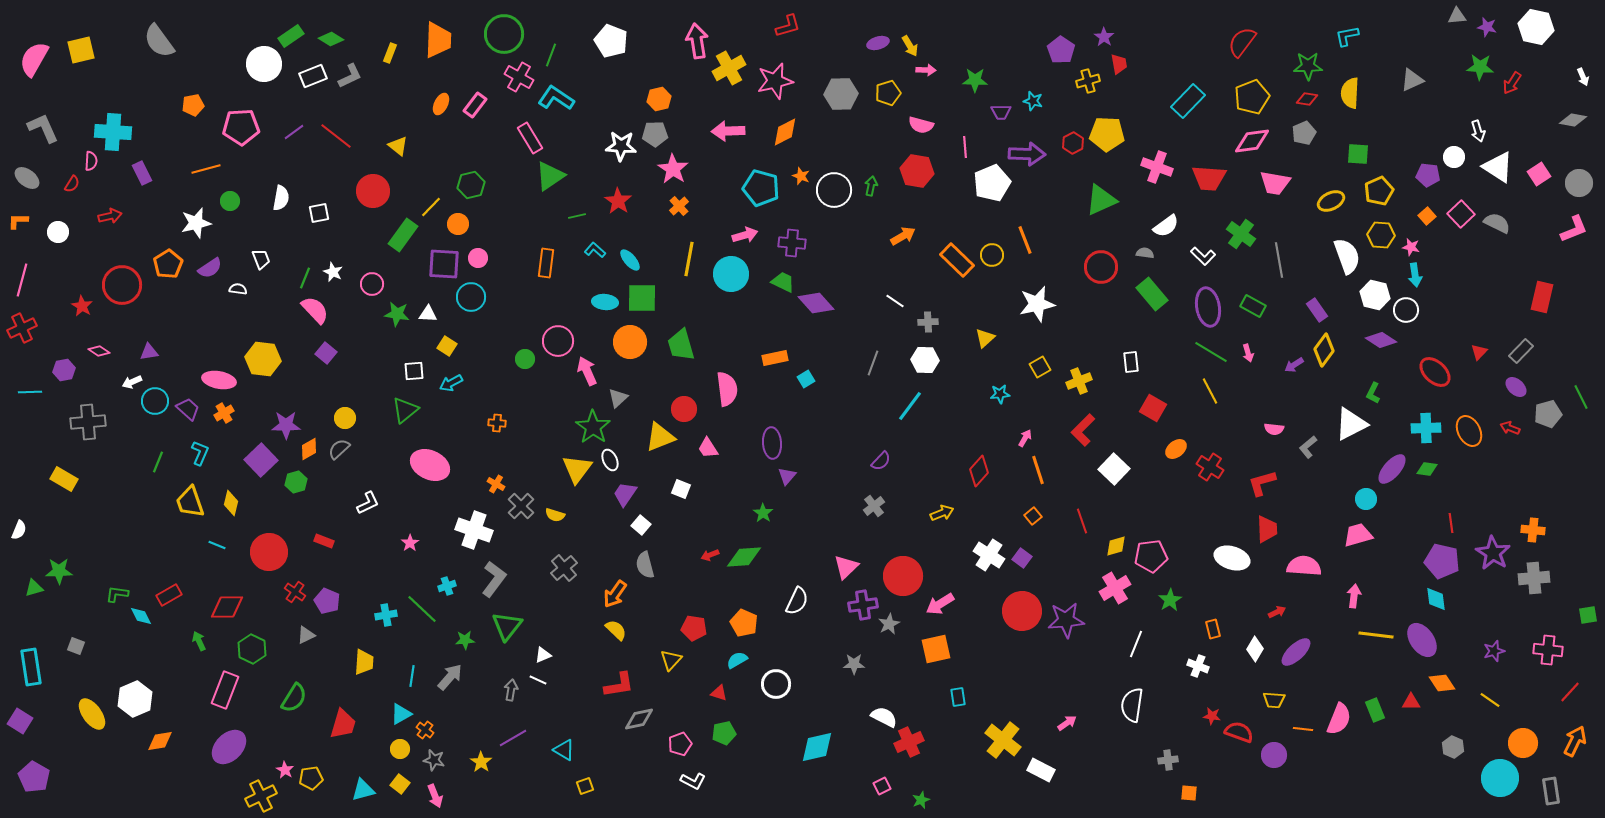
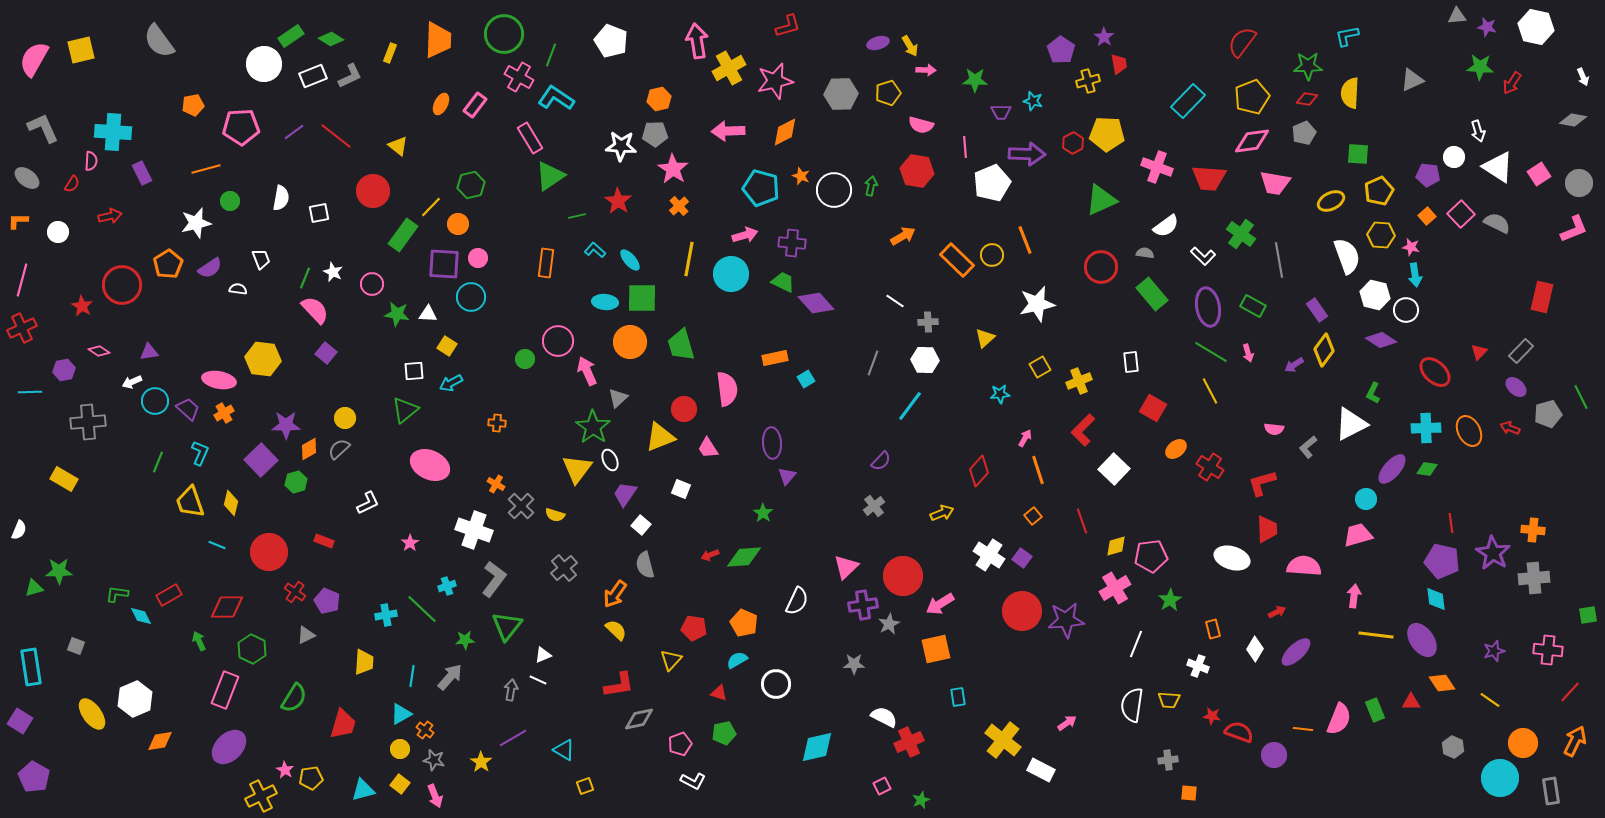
yellow trapezoid at (1274, 700): moved 105 px left
